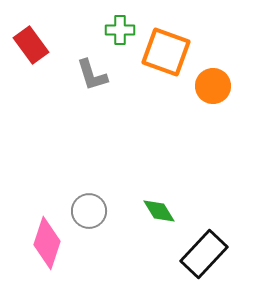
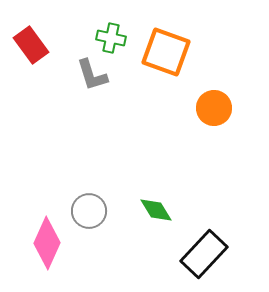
green cross: moved 9 px left, 8 px down; rotated 12 degrees clockwise
orange circle: moved 1 px right, 22 px down
green diamond: moved 3 px left, 1 px up
pink diamond: rotated 6 degrees clockwise
